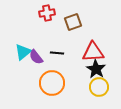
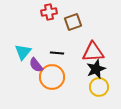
red cross: moved 2 px right, 1 px up
cyan triangle: rotated 12 degrees counterclockwise
purple semicircle: moved 8 px down
black star: rotated 18 degrees clockwise
orange circle: moved 6 px up
